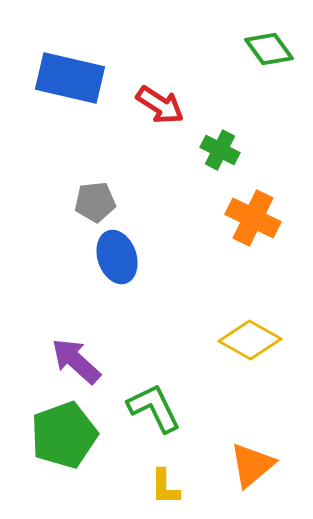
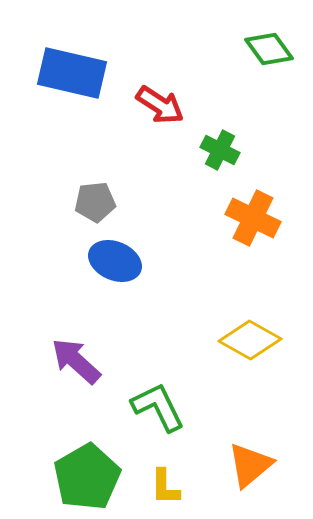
blue rectangle: moved 2 px right, 5 px up
blue ellipse: moved 2 px left, 4 px down; rotated 48 degrees counterclockwise
green L-shape: moved 4 px right, 1 px up
green pentagon: moved 23 px right, 42 px down; rotated 10 degrees counterclockwise
orange triangle: moved 2 px left
